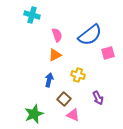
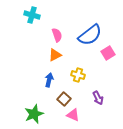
pink square: rotated 16 degrees counterclockwise
